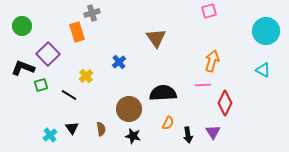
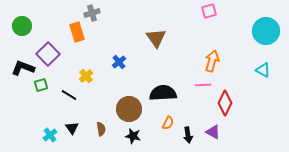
purple triangle: rotated 28 degrees counterclockwise
